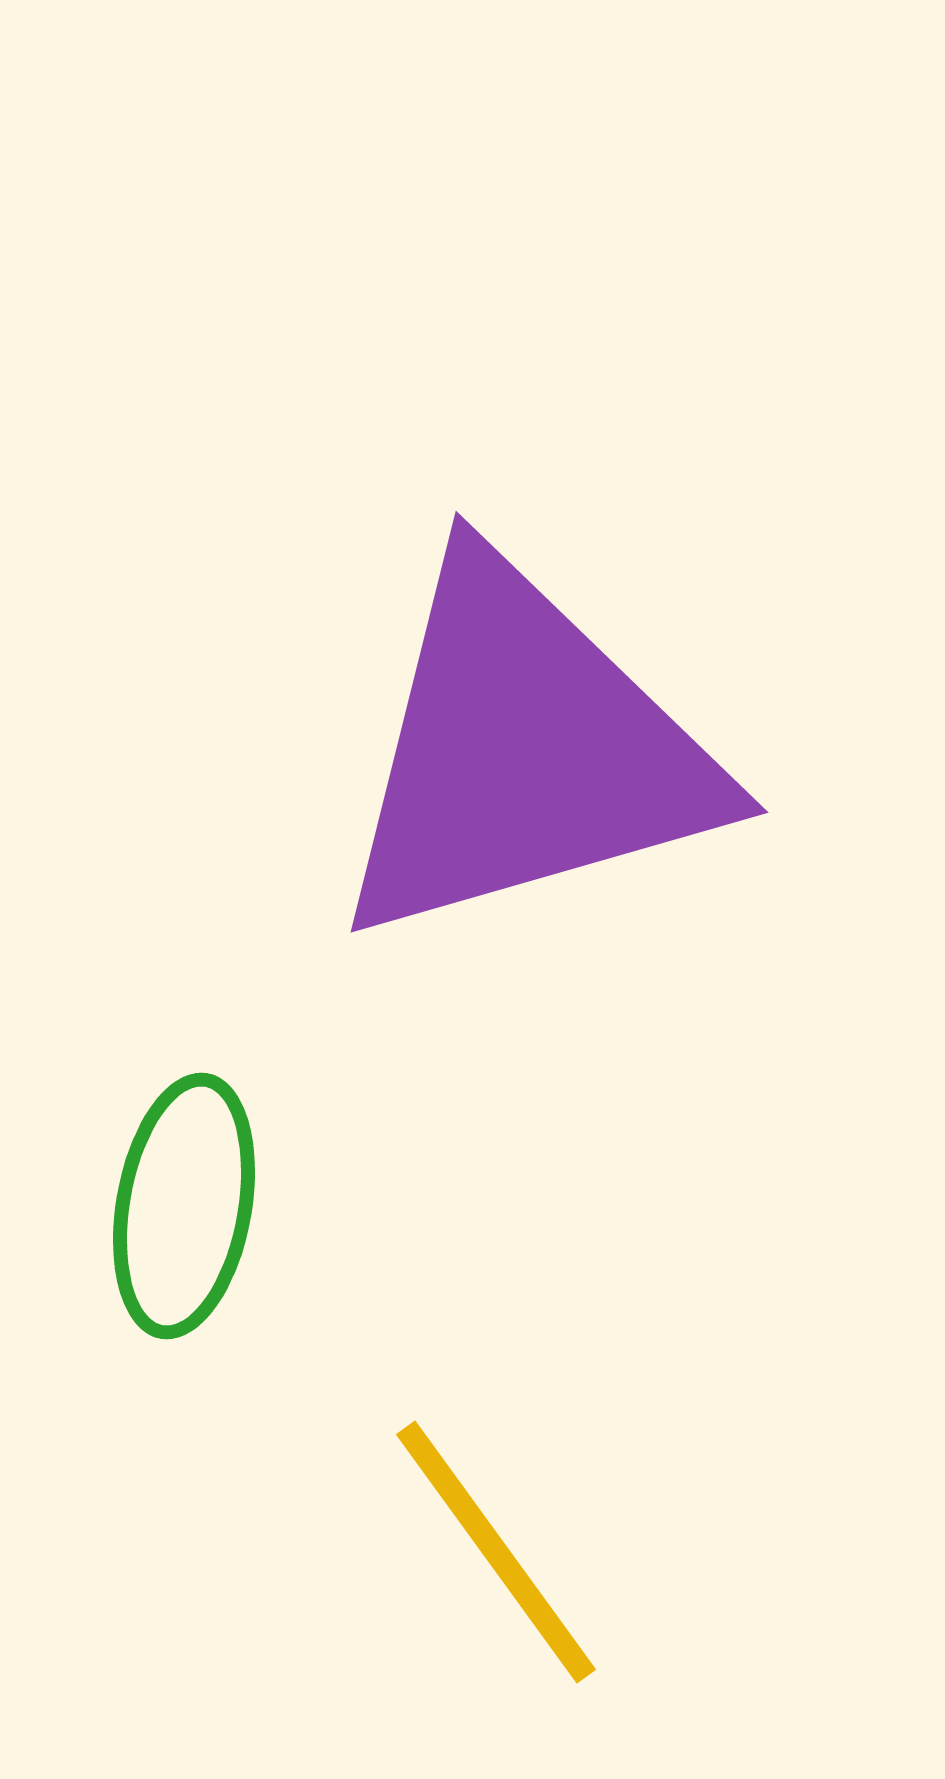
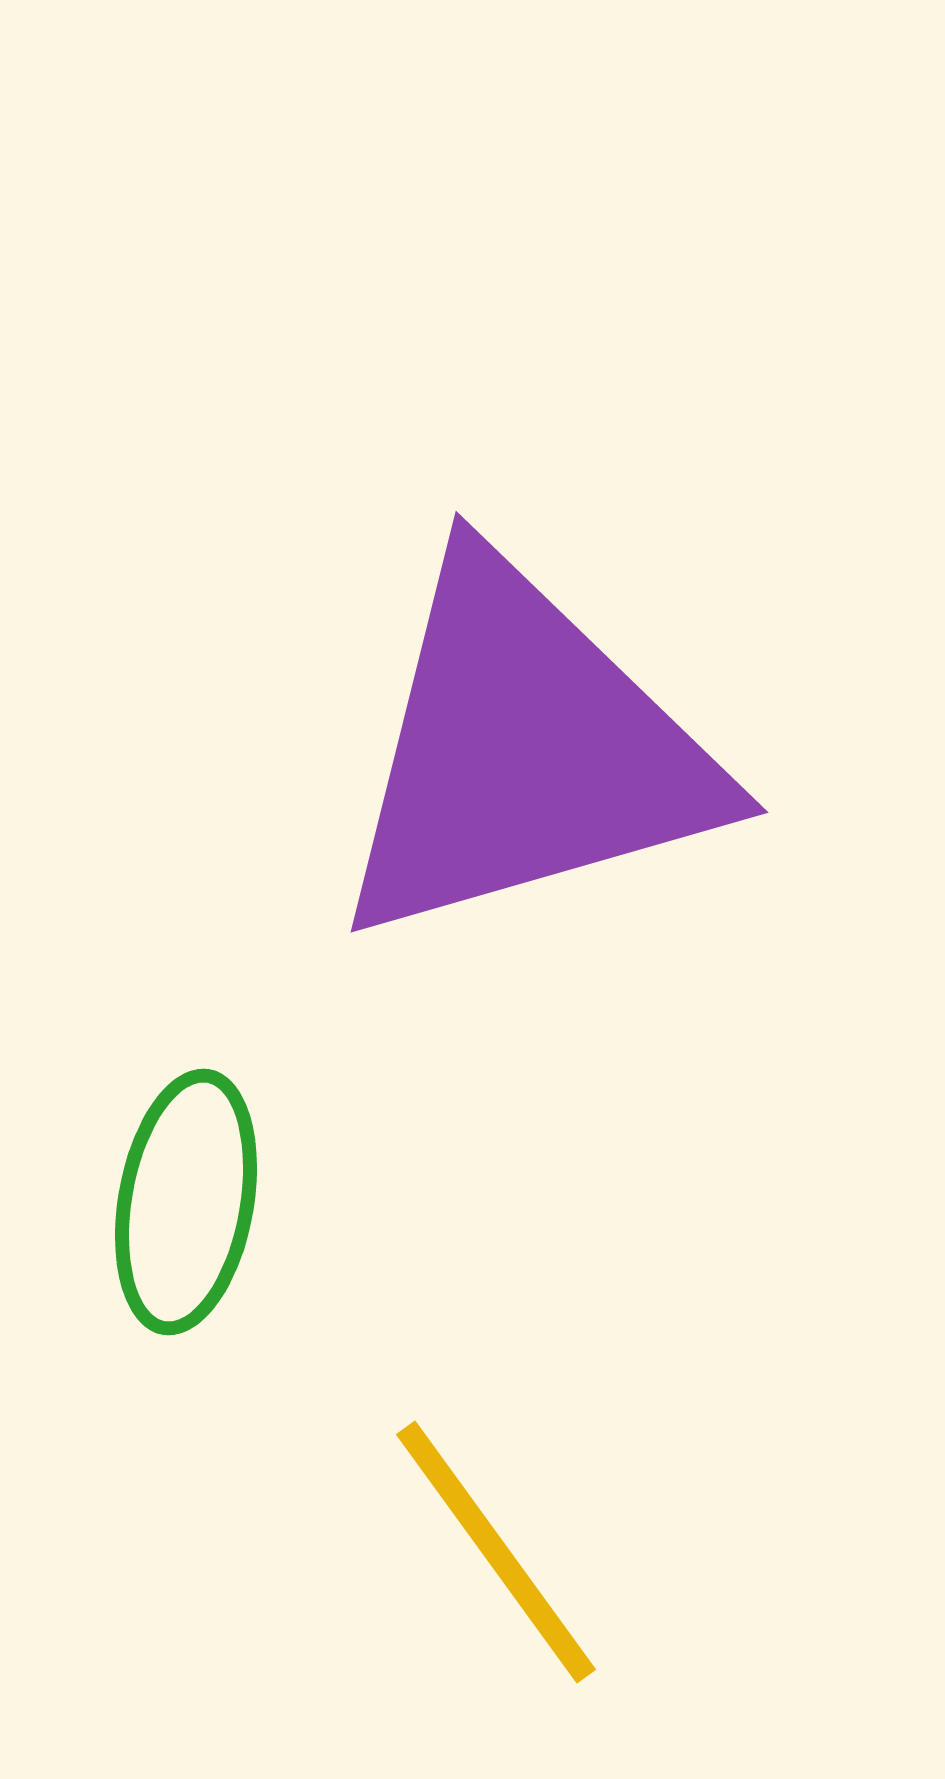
green ellipse: moved 2 px right, 4 px up
